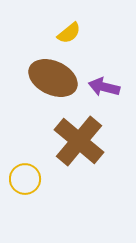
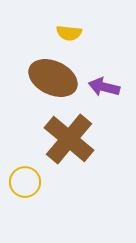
yellow semicircle: rotated 45 degrees clockwise
brown cross: moved 10 px left, 2 px up
yellow circle: moved 3 px down
